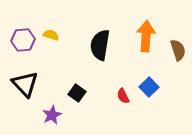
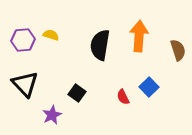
orange arrow: moved 7 px left
red semicircle: moved 1 px down
